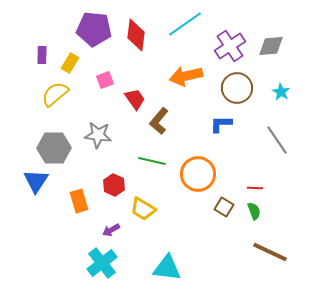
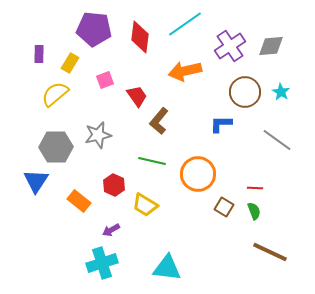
red diamond: moved 4 px right, 2 px down
purple rectangle: moved 3 px left, 1 px up
orange arrow: moved 1 px left, 5 px up
brown circle: moved 8 px right, 4 px down
red trapezoid: moved 2 px right, 3 px up
gray star: rotated 20 degrees counterclockwise
gray line: rotated 20 degrees counterclockwise
gray hexagon: moved 2 px right, 1 px up
orange rectangle: rotated 35 degrees counterclockwise
yellow trapezoid: moved 2 px right, 4 px up
cyan cross: rotated 20 degrees clockwise
